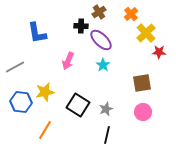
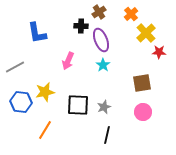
purple ellipse: rotated 25 degrees clockwise
black square: rotated 30 degrees counterclockwise
gray star: moved 2 px left, 2 px up
